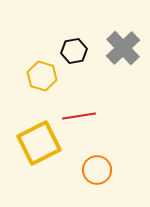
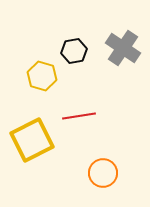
gray cross: rotated 12 degrees counterclockwise
yellow square: moved 7 px left, 3 px up
orange circle: moved 6 px right, 3 px down
